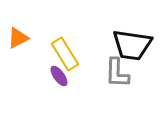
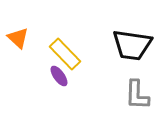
orange triangle: rotated 50 degrees counterclockwise
yellow rectangle: rotated 12 degrees counterclockwise
gray L-shape: moved 20 px right, 22 px down
